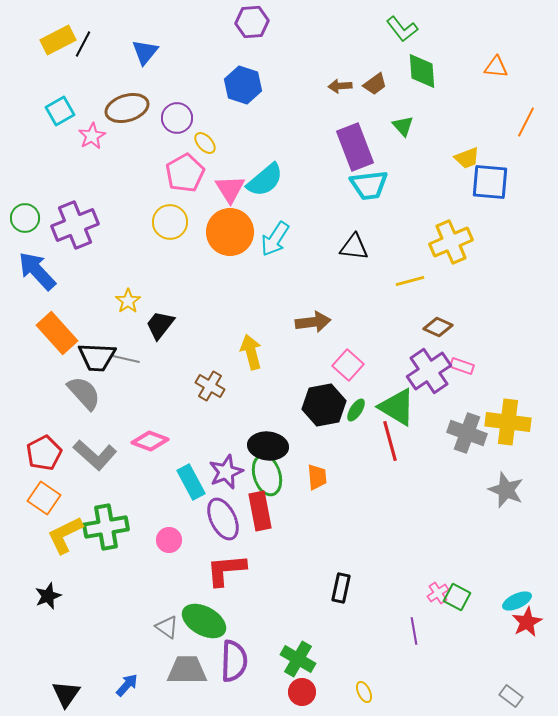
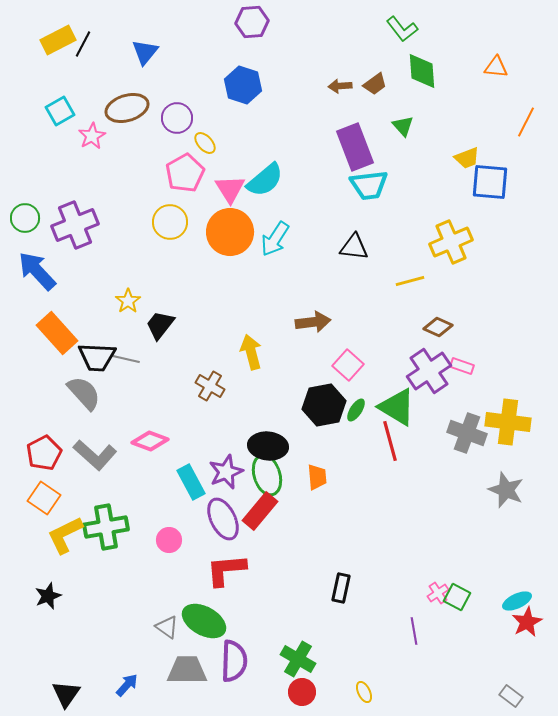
red rectangle at (260, 511): rotated 51 degrees clockwise
